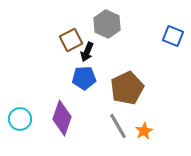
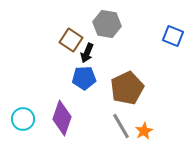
gray hexagon: rotated 16 degrees counterclockwise
brown square: rotated 30 degrees counterclockwise
black arrow: moved 1 px down
cyan circle: moved 3 px right
gray line: moved 3 px right
